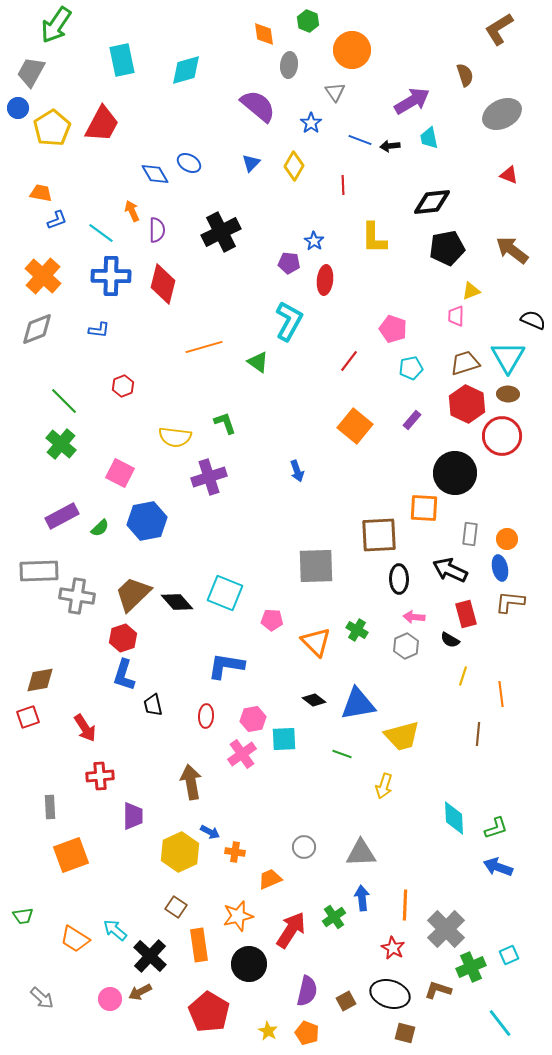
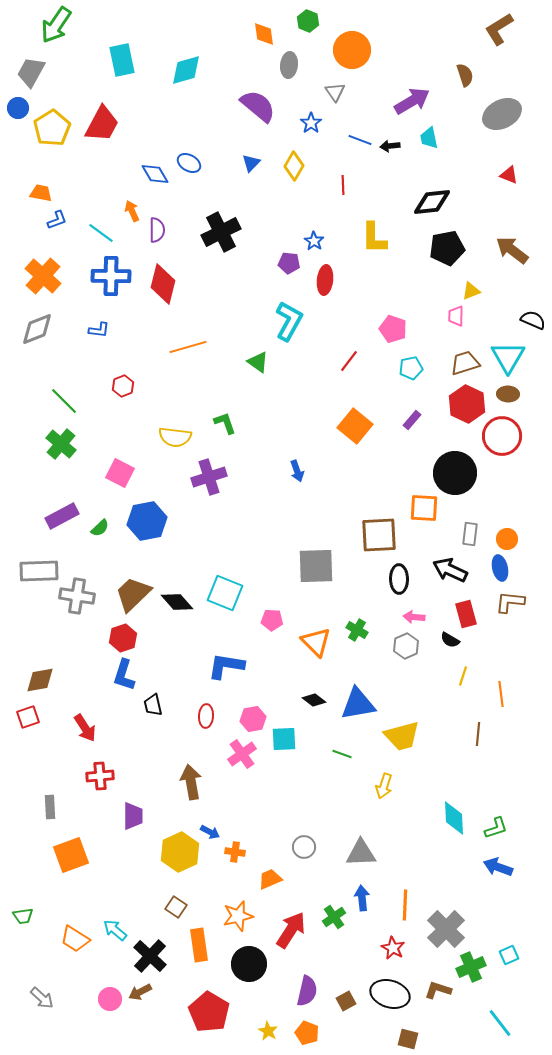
orange line at (204, 347): moved 16 px left
brown square at (405, 1033): moved 3 px right, 6 px down
